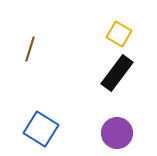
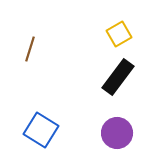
yellow square: rotated 30 degrees clockwise
black rectangle: moved 1 px right, 4 px down
blue square: moved 1 px down
